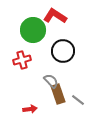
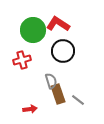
red L-shape: moved 3 px right, 8 px down
gray semicircle: rotated 28 degrees clockwise
